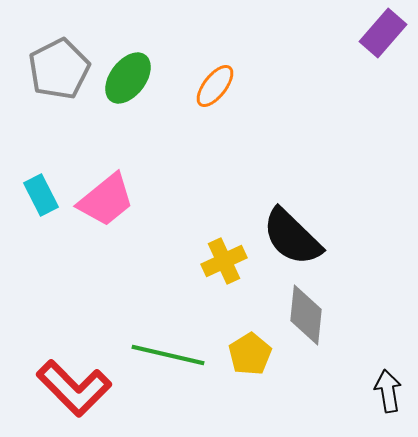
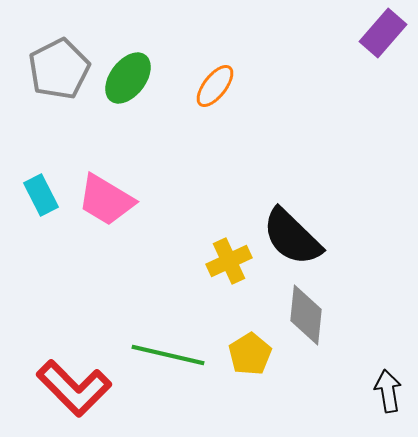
pink trapezoid: rotated 70 degrees clockwise
yellow cross: moved 5 px right
